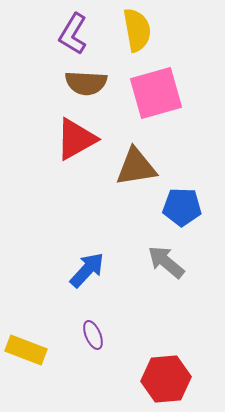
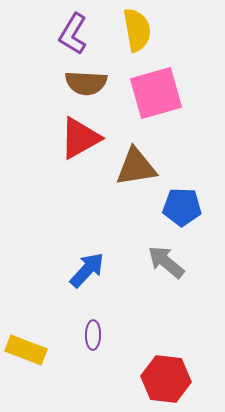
red triangle: moved 4 px right, 1 px up
purple ellipse: rotated 24 degrees clockwise
red hexagon: rotated 12 degrees clockwise
